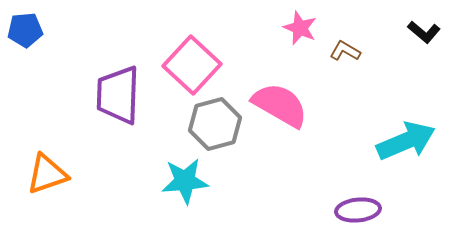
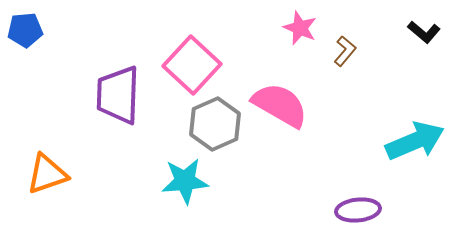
brown L-shape: rotated 100 degrees clockwise
gray hexagon: rotated 9 degrees counterclockwise
cyan arrow: moved 9 px right
